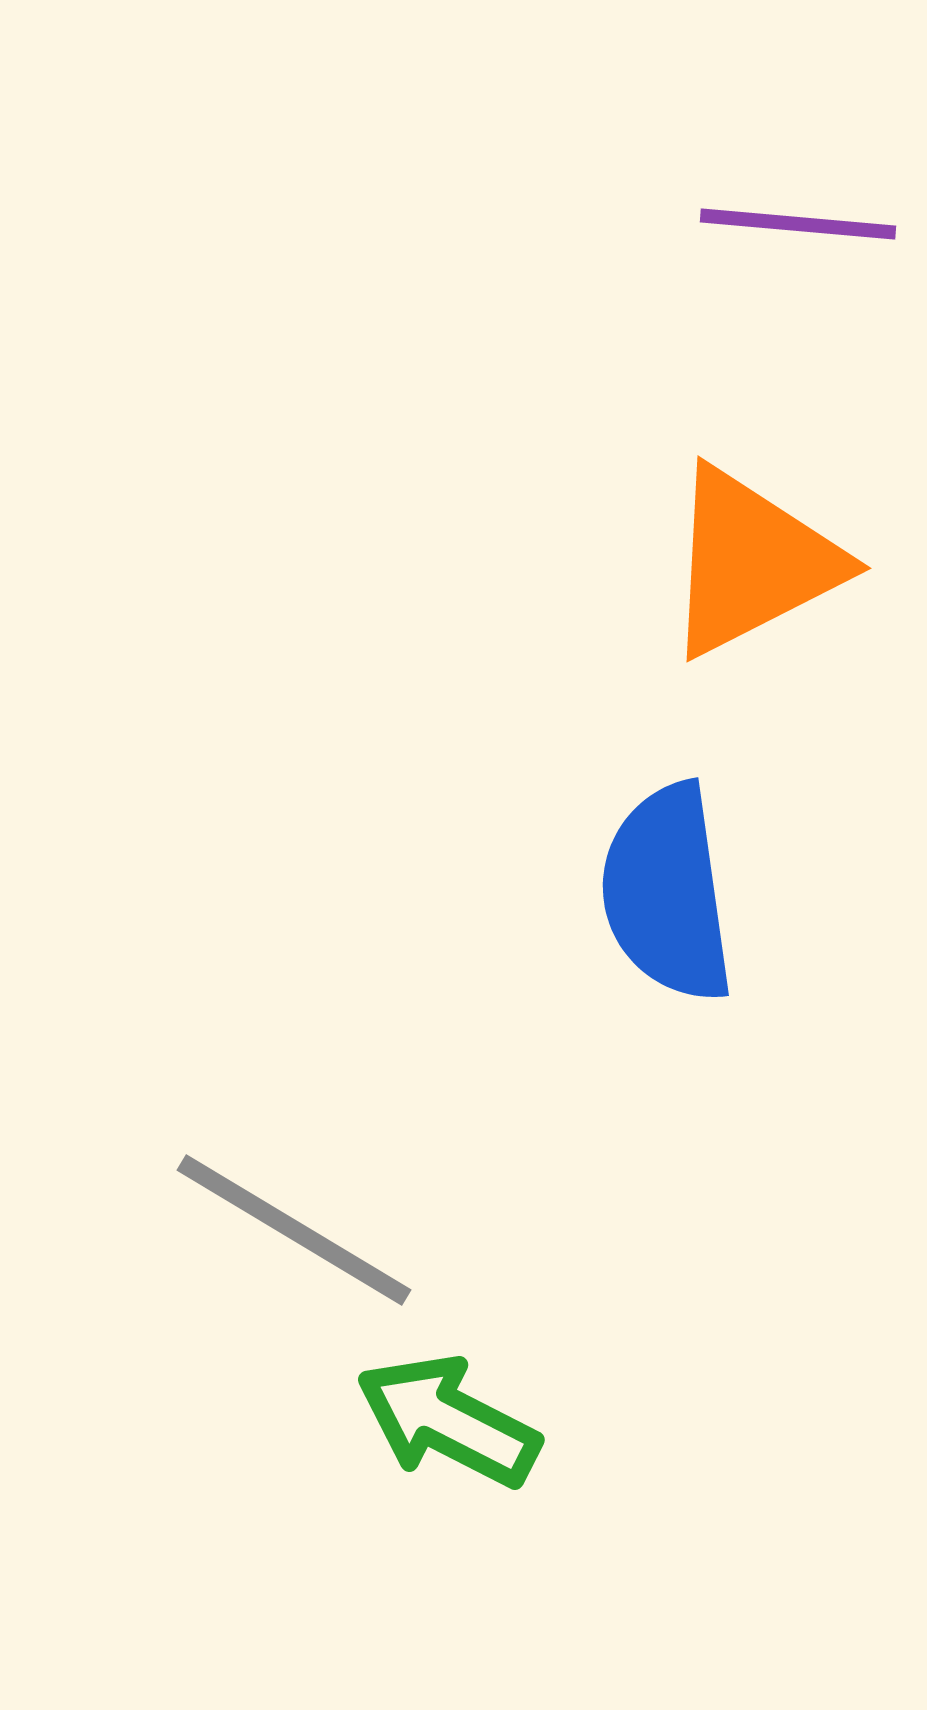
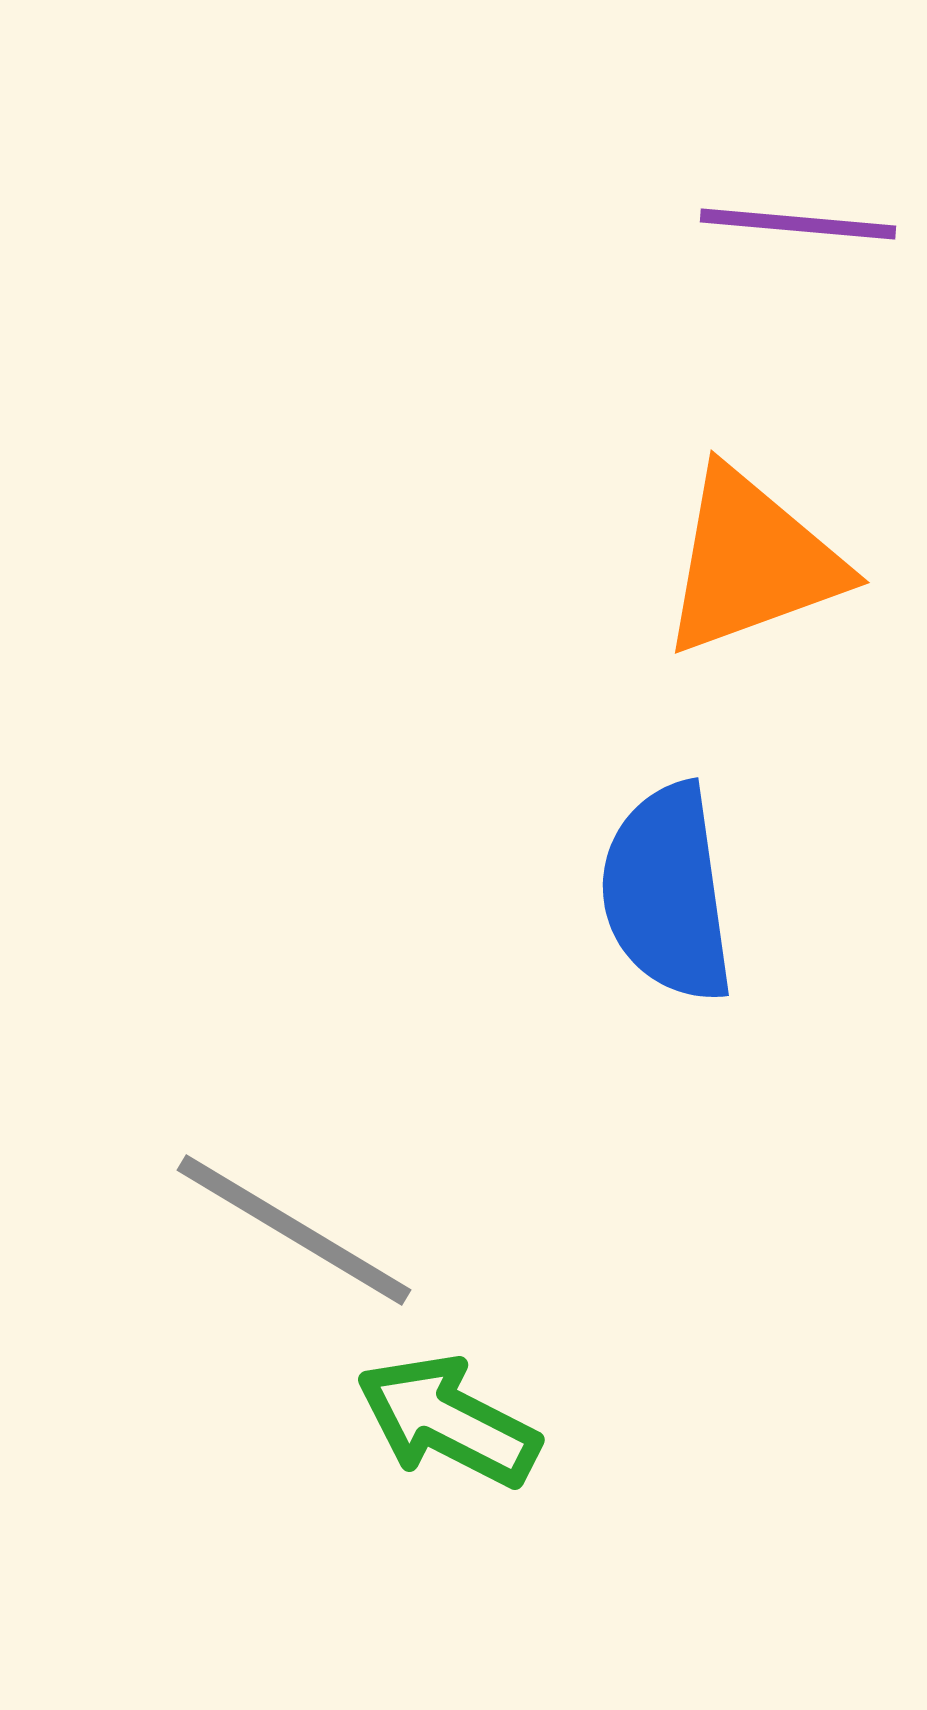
orange triangle: rotated 7 degrees clockwise
